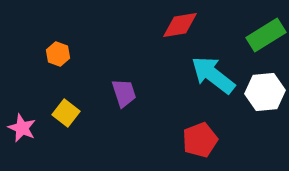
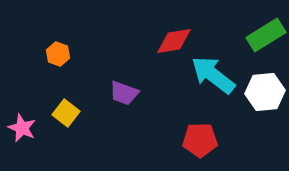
red diamond: moved 6 px left, 16 px down
purple trapezoid: rotated 128 degrees clockwise
red pentagon: rotated 20 degrees clockwise
